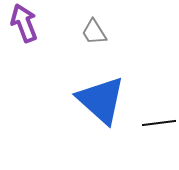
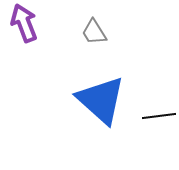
black line: moved 7 px up
